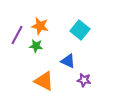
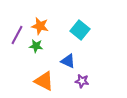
purple star: moved 2 px left, 1 px down
